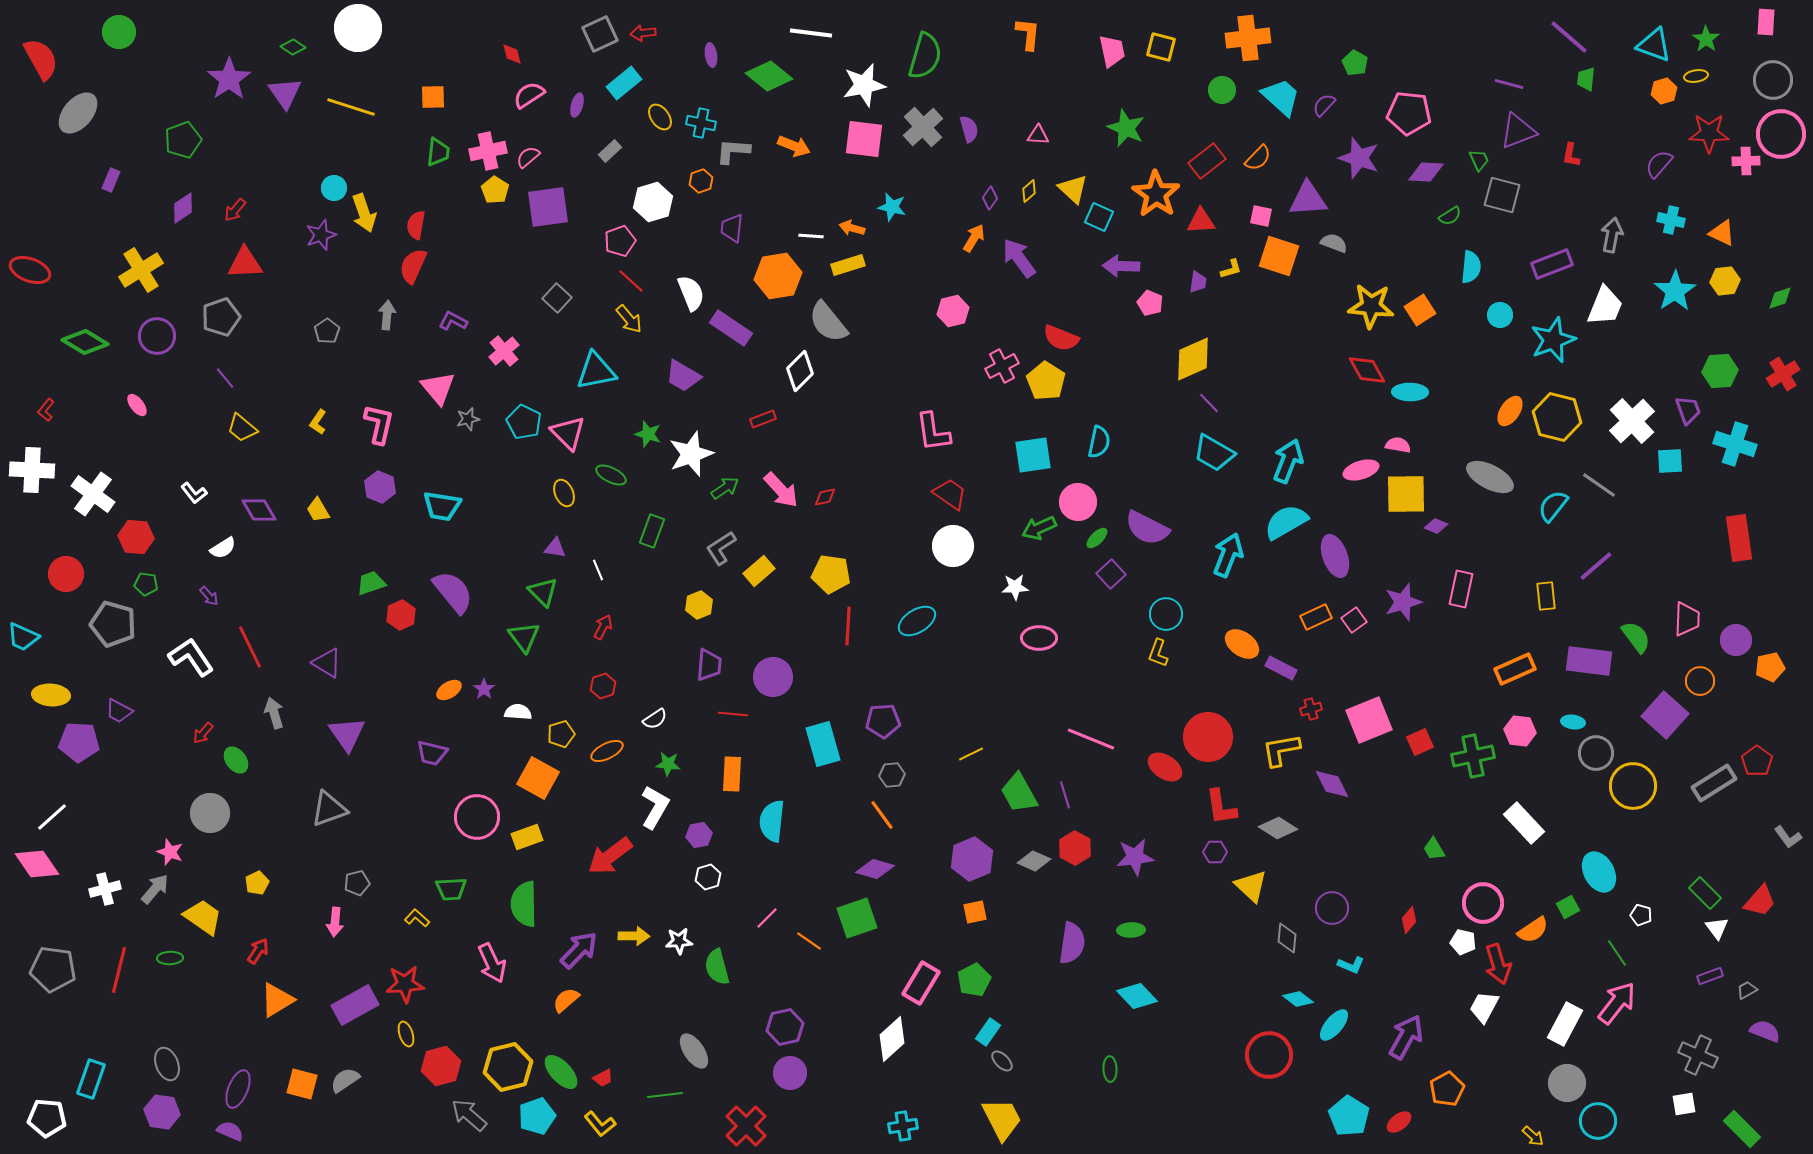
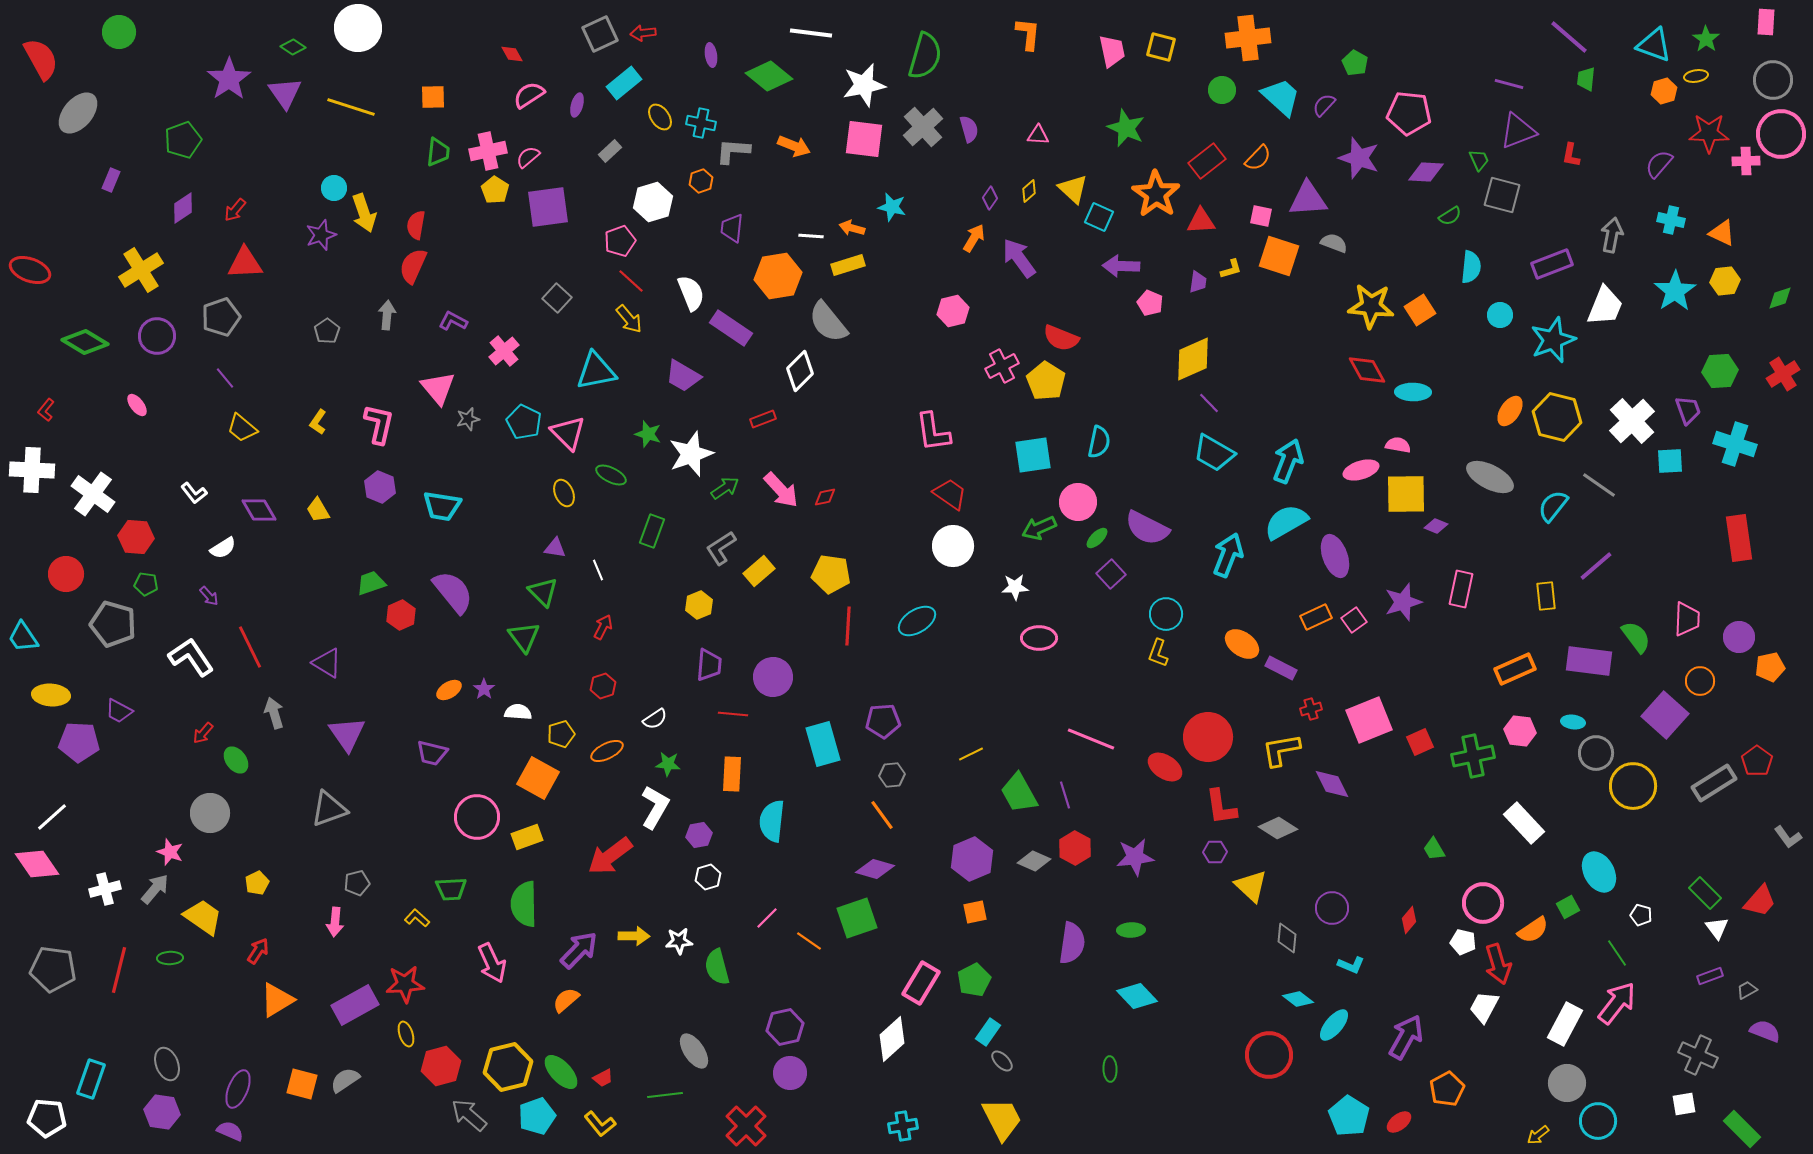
red diamond at (512, 54): rotated 15 degrees counterclockwise
cyan ellipse at (1410, 392): moved 3 px right
cyan trapezoid at (23, 637): rotated 32 degrees clockwise
purple circle at (1736, 640): moved 3 px right, 3 px up
yellow arrow at (1533, 1136): moved 5 px right, 1 px up; rotated 100 degrees clockwise
